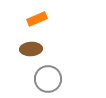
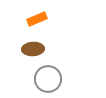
brown ellipse: moved 2 px right
